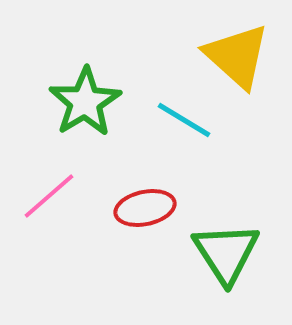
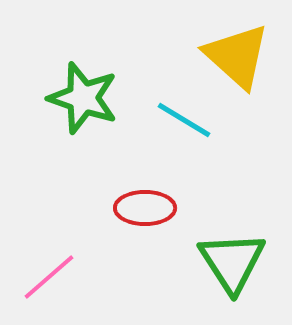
green star: moved 2 px left, 4 px up; rotated 22 degrees counterclockwise
pink line: moved 81 px down
red ellipse: rotated 12 degrees clockwise
green triangle: moved 6 px right, 9 px down
